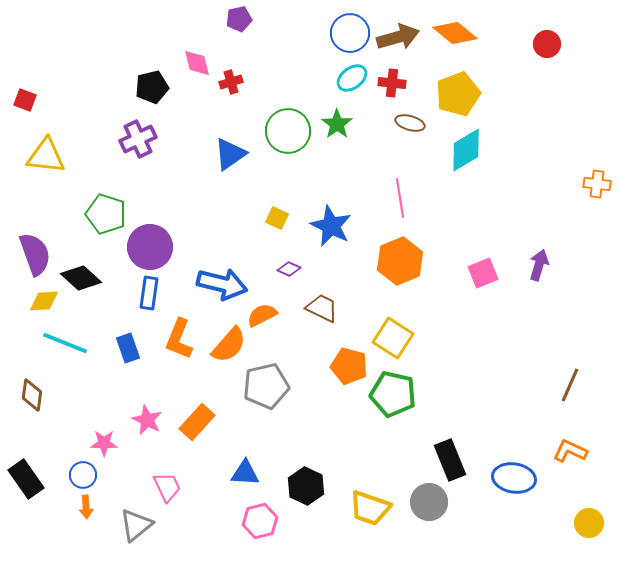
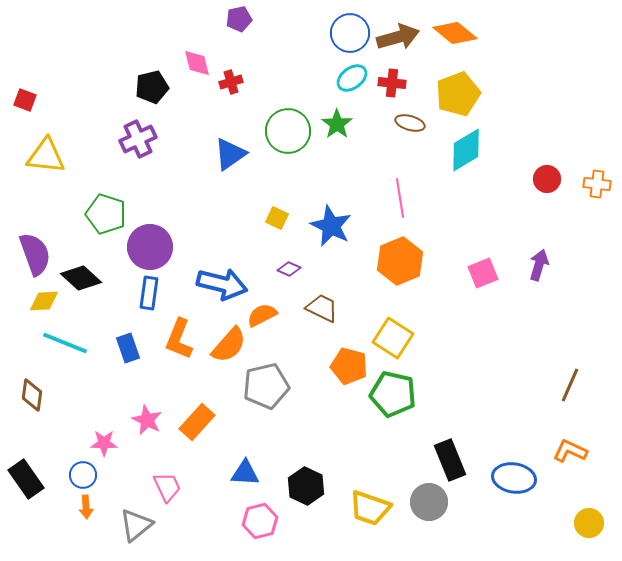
red circle at (547, 44): moved 135 px down
